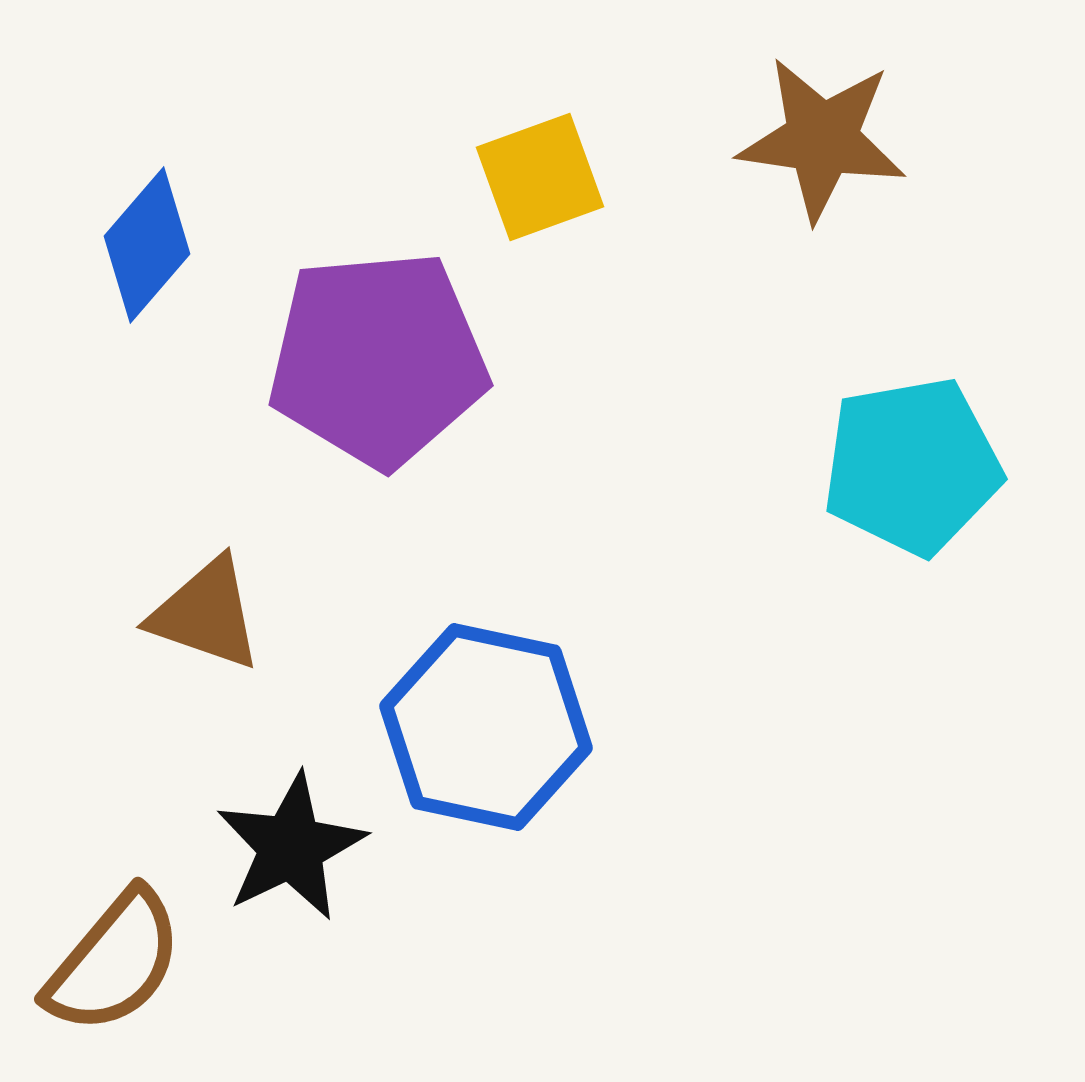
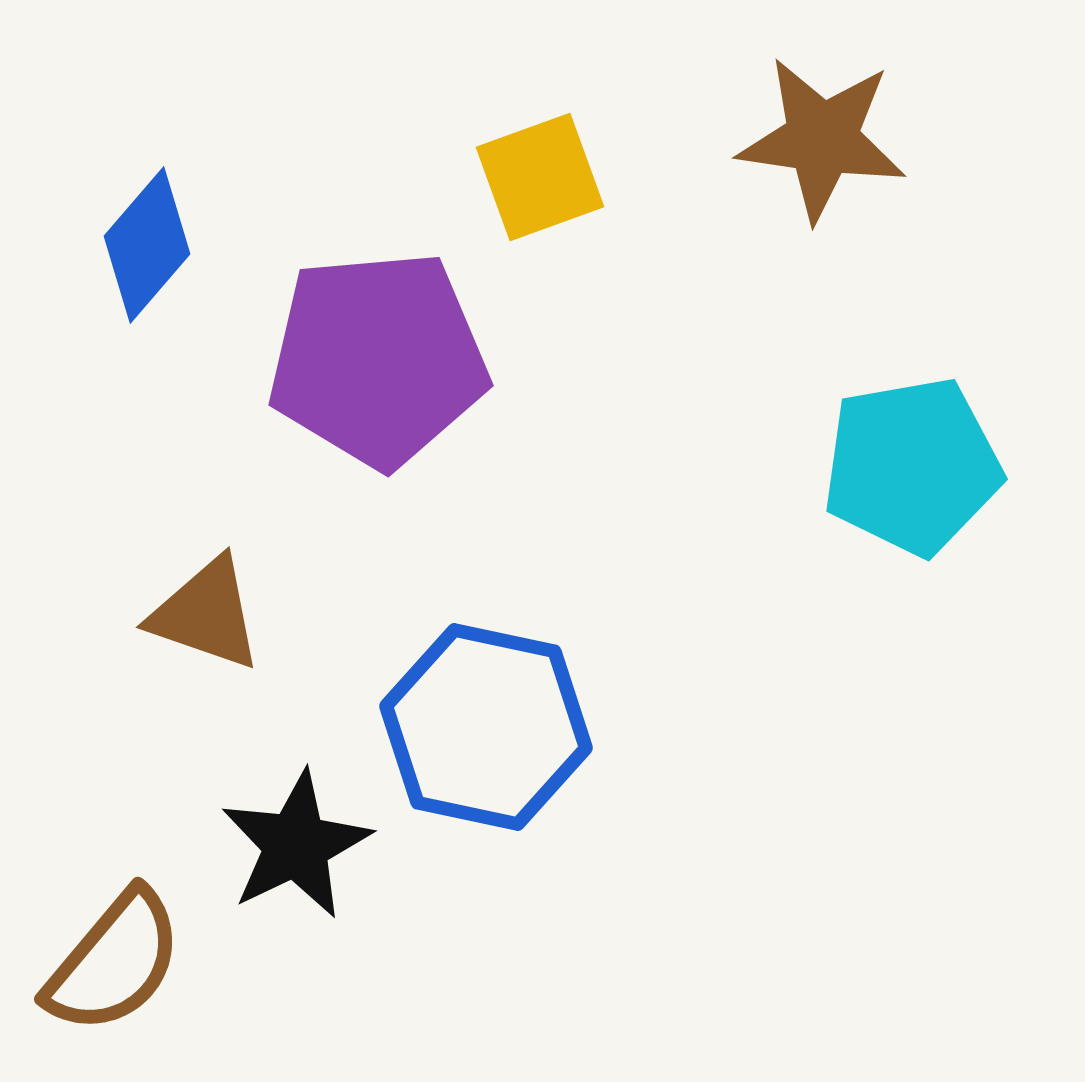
black star: moved 5 px right, 2 px up
